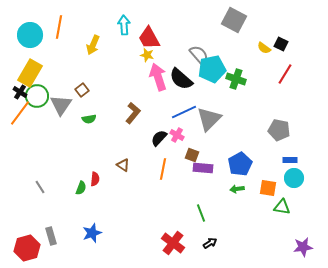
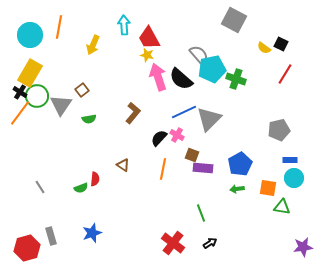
gray pentagon at (279, 130): rotated 25 degrees counterclockwise
green semicircle at (81, 188): rotated 48 degrees clockwise
